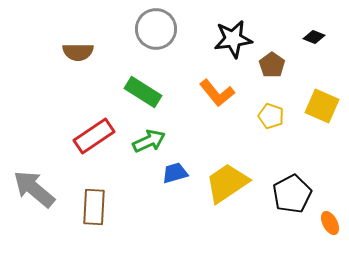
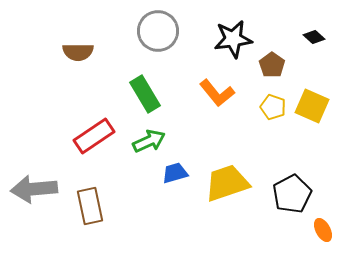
gray circle: moved 2 px right, 2 px down
black diamond: rotated 20 degrees clockwise
green rectangle: moved 2 px right, 2 px down; rotated 27 degrees clockwise
yellow square: moved 10 px left
yellow pentagon: moved 2 px right, 9 px up
yellow trapezoid: rotated 15 degrees clockwise
gray arrow: rotated 45 degrees counterclockwise
brown rectangle: moved 4 px left, 1 px up; rotated 15 degrees counterclockwise
orange ellipse: moved 7 px left, 7 px down
